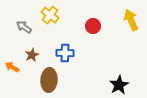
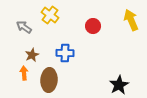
orange arrow: moved 12 px right, 6 px down; rotated 56 degrees clockwise
